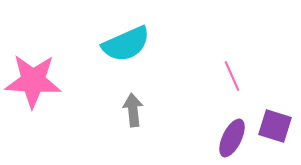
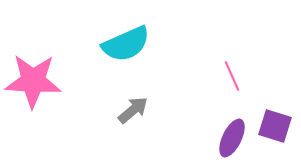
gray arrow: rotated 56 degrees clockwise
